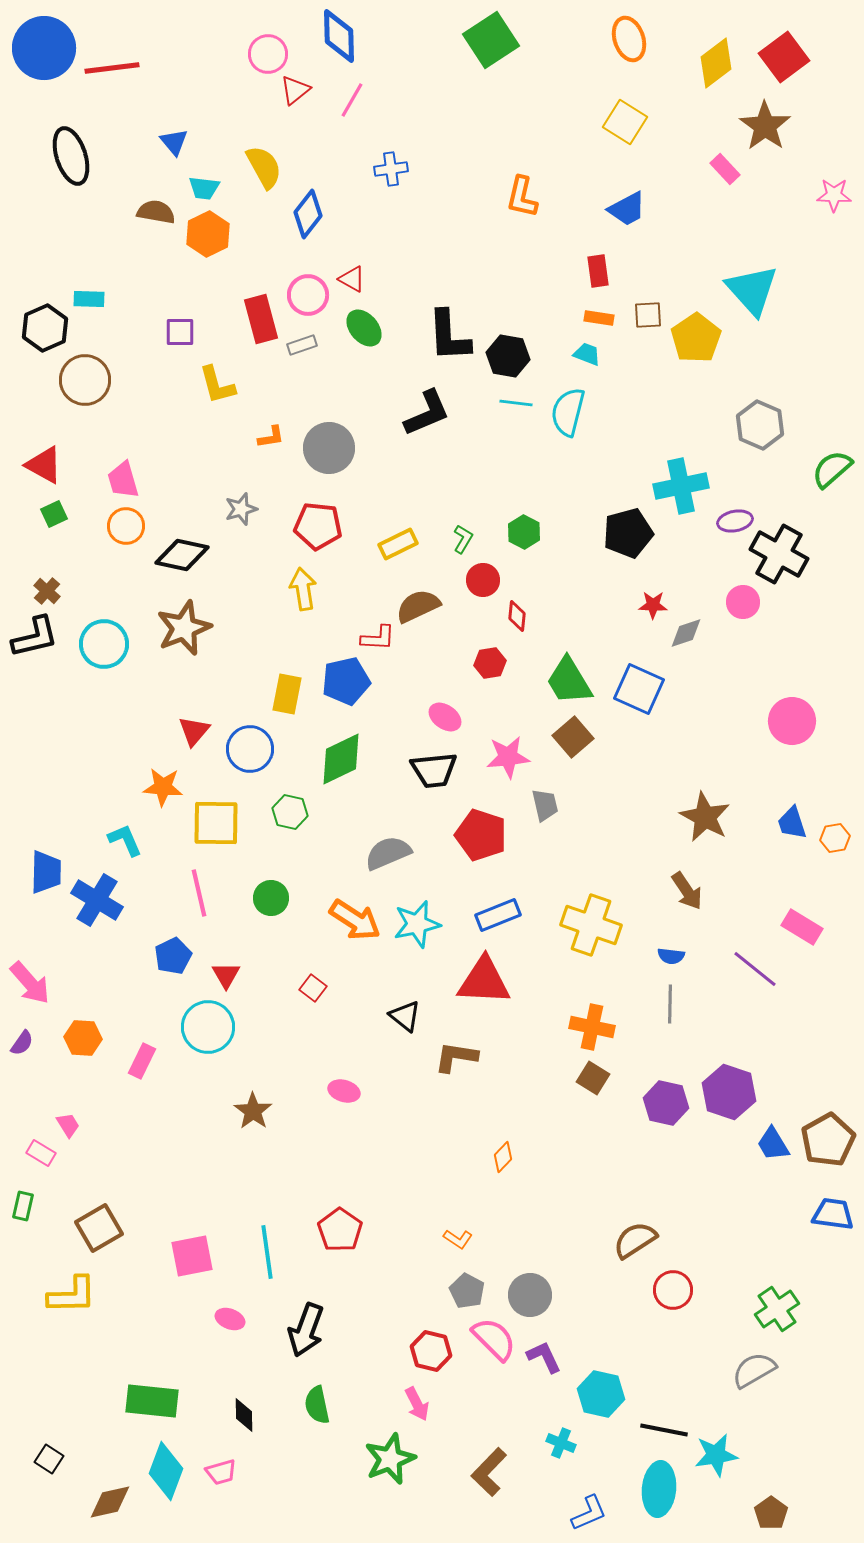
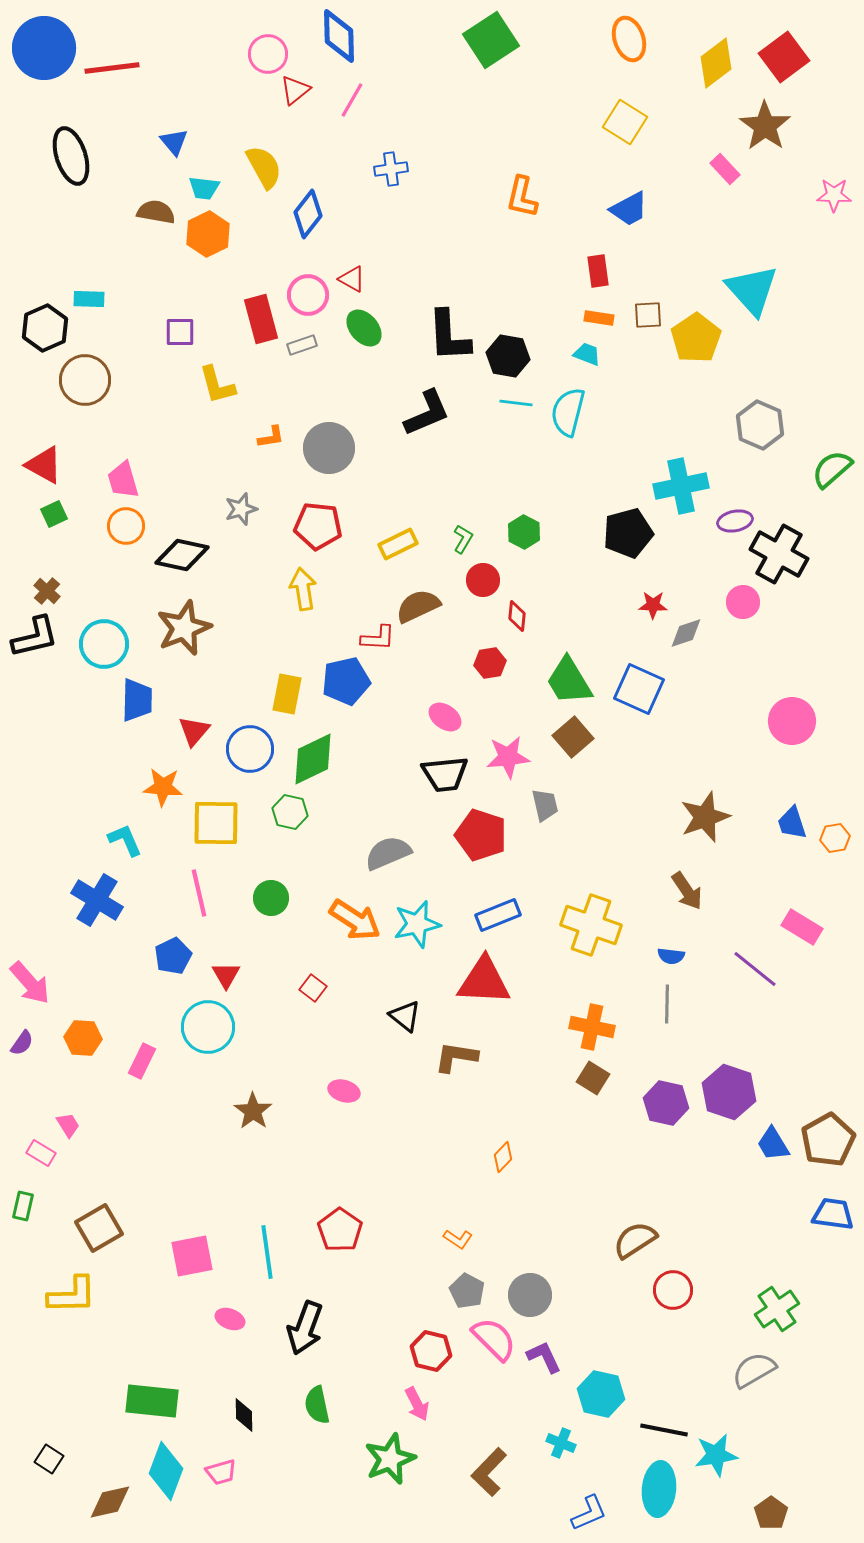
blue trapezoid at (627, 209): moved 2 px right
green diamond at (341, 759): moved 28 px left
black trapezoid at (434, 770): moved 11 px right, 4 px down
brown star at (705, 817): rotated 24 degrees clockwise
blue trapezoid at (46, 872): moved 91 px right, 172 px up
gray line at (670, 1004): moved 3 px left
black arrow at (306, 1330): moved 1 px left, 2 px up
